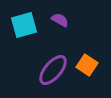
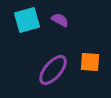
cyan square: moved 3 px right, 5 px up
orange square: moved 3 px right, 3 px up; rotated 30 degrees counterclockwise
